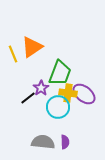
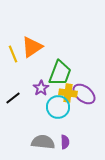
black line: moved 15 px left
